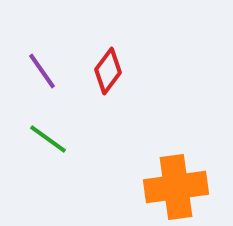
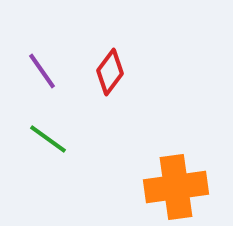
red diamond: moved 2 px right, 1 px down
